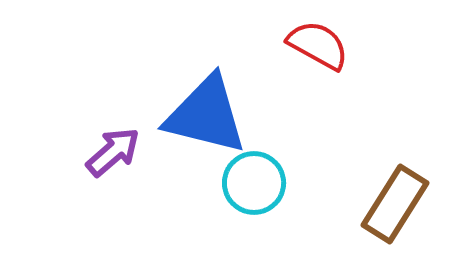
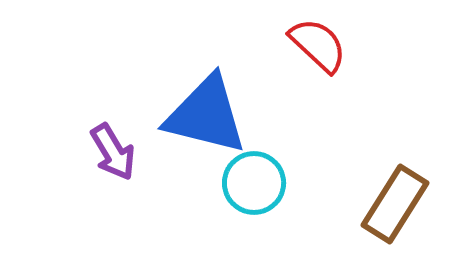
red semicircle: rotated 14 degrees clockwise
purple arrow: rotated 100 degrees clockwise
